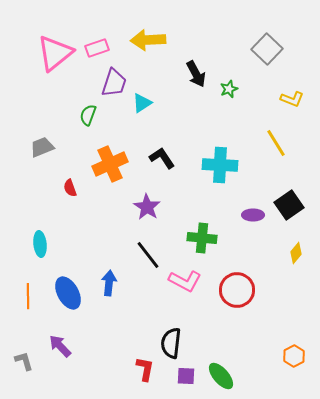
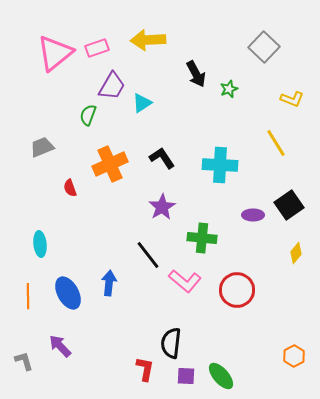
gray square: moved 3 px left, 2 px up
purple trapezoid: moved 2 px left, 3 px down; rotated 12 degrees clockwise
purple star: moved 15 px right; rotated 8 degrees clockwise
pink L-shape: rotated 12 degrees clockwise
